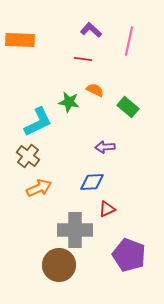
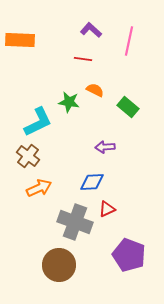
gray cross: moved 8 px up; rotated 20 degrees clockwise
